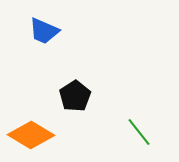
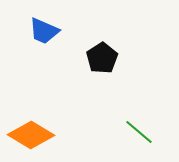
black pentagon: moved 27 px right, 38 px up
green line: rotated 12 degrees counterclockwise
